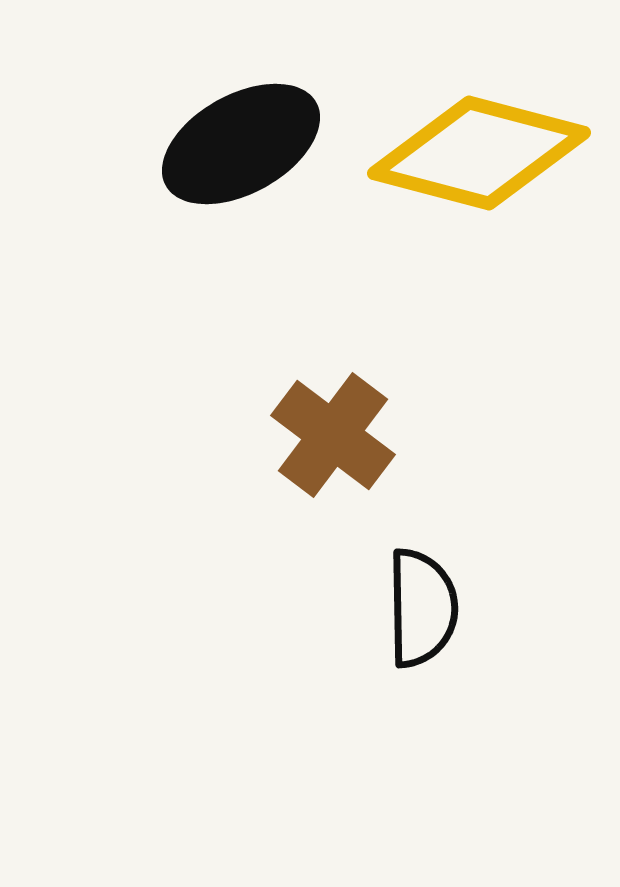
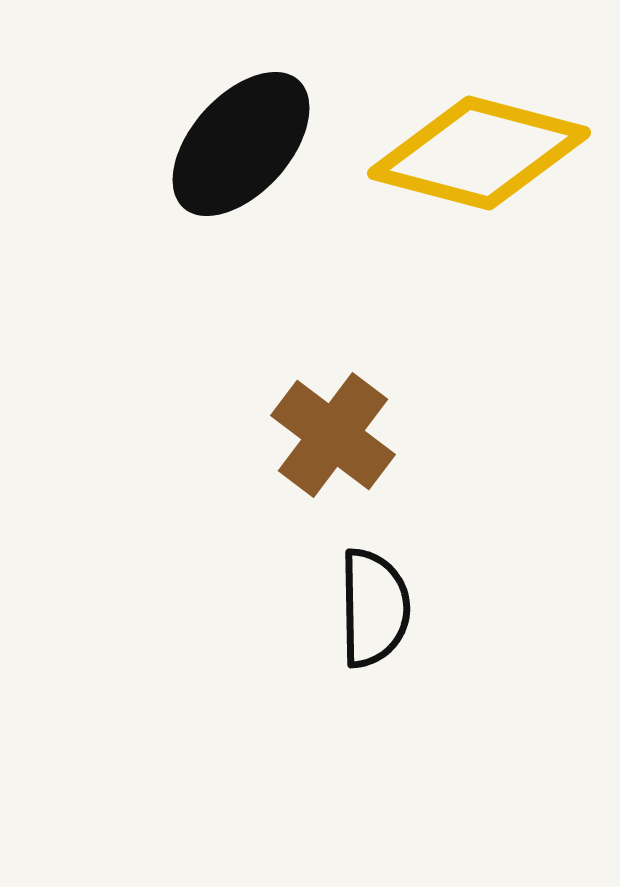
black ellipse: rotated 19 degrees counterclockwise
black semicircle: moved 48 px left
